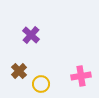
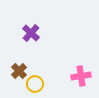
purple cross: moved 2 px up
yellow circle: moved 6 px left
